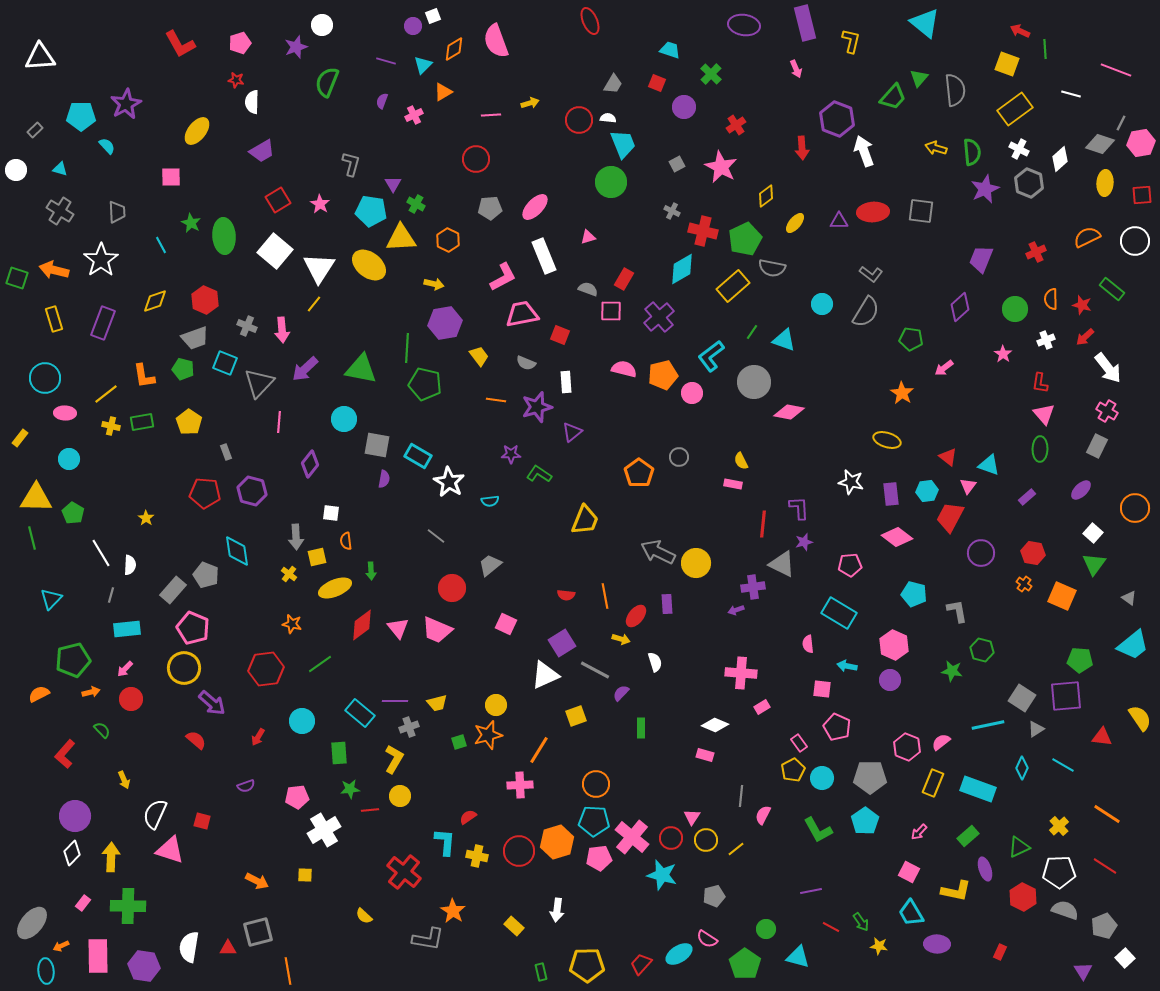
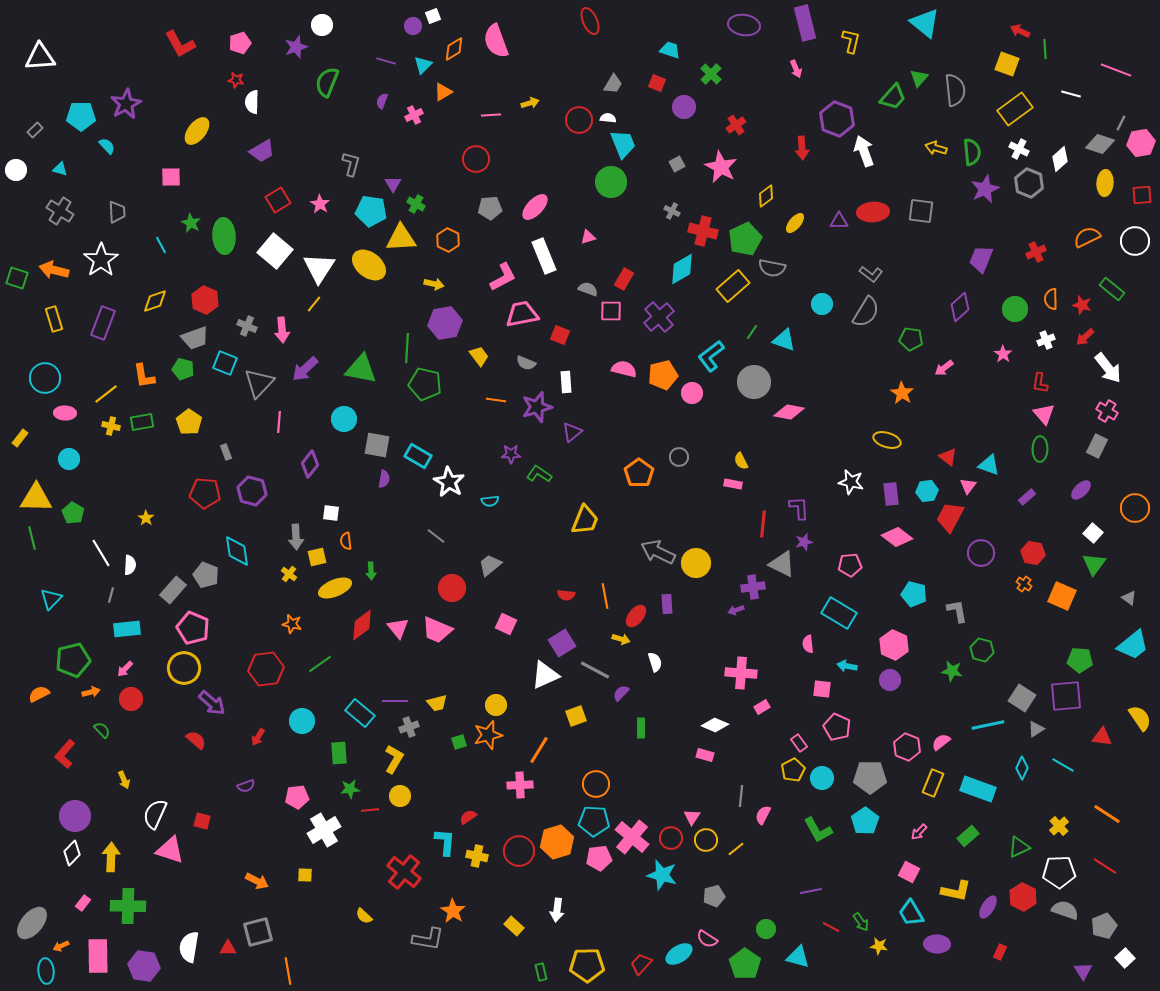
purple ellipse at (985, 869): moved 3 px right, 38 px down; rotated 50 degrees clockwise
